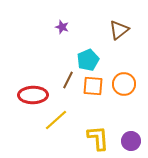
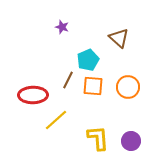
brown triangle: moved 8 px down; rotated 40 degrees counterclockwise
orange circle: moved 4 px right, 3 px down
